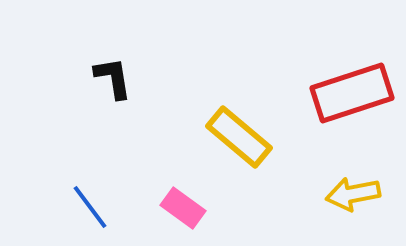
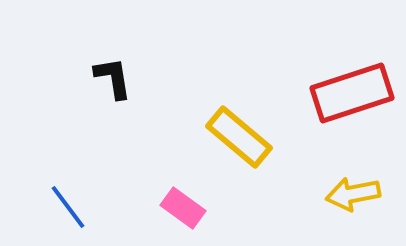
blue line: moved 22 px left
